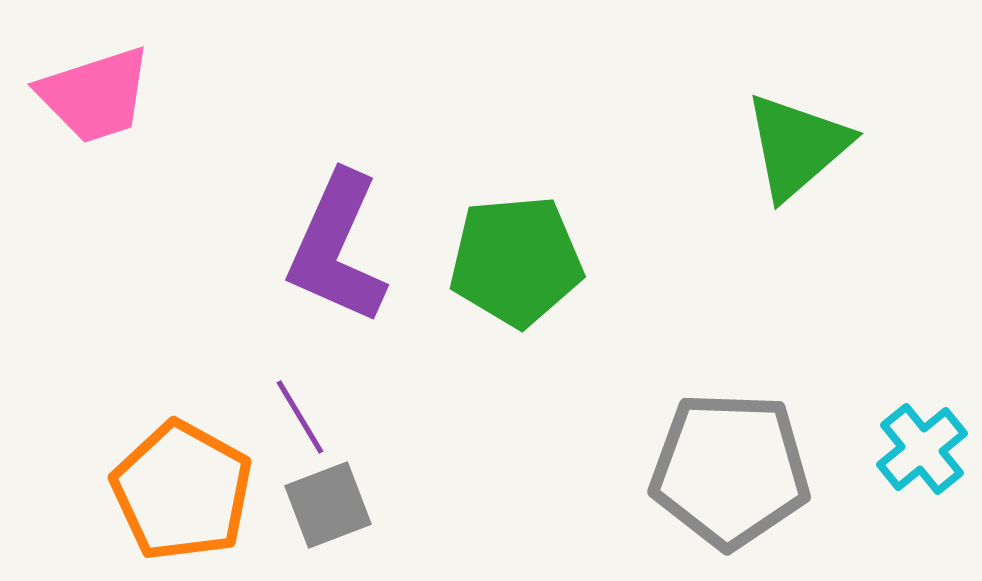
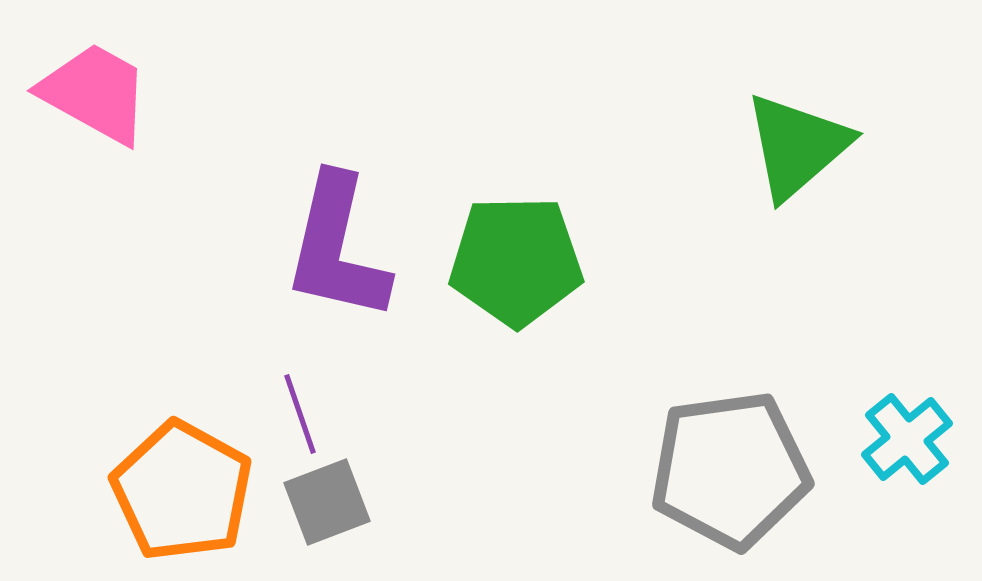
pink trapezoid: moved 2 px up; rotated 133 degrees counterclockwise
purple L-shape: rotated 11 degrees counterclockwise
green pentagon: rotated 4 degrees clockwise
purple line: moved 3 px up; rotated 12 degrees clockwise
cyan cross: moved 15 px left, 10 px up
gray pentagon: rotated 10 degrees counterclockwise
gray square: moved 1 px left, 3 px up
